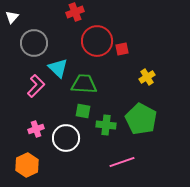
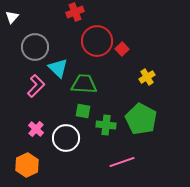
gray circle: moved 1 px right, 4 px down
red square: rotated 32 degrees counterclockwise
pink cross: rotated 28 degrees counterclockwise
